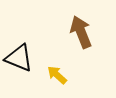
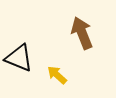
brown arrow: moved 1 px right, 1 px down
